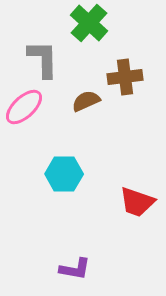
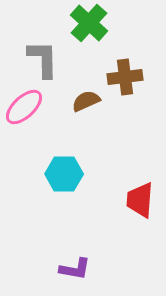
red trapezoid: moved 3 px right, 2 px up; rotated 75 degrees clockwise
